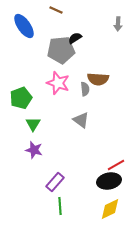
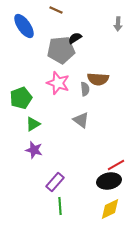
green triangle: rotated 28 degrees clockwise
